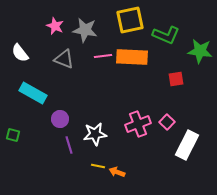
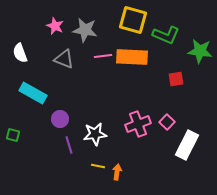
yellow square: moved 3 px right; rotated 28 degrees clockwise
white semicircle: rotated 18 degrees clockwise
orange arrow: rotated 77 degrees clockwise
